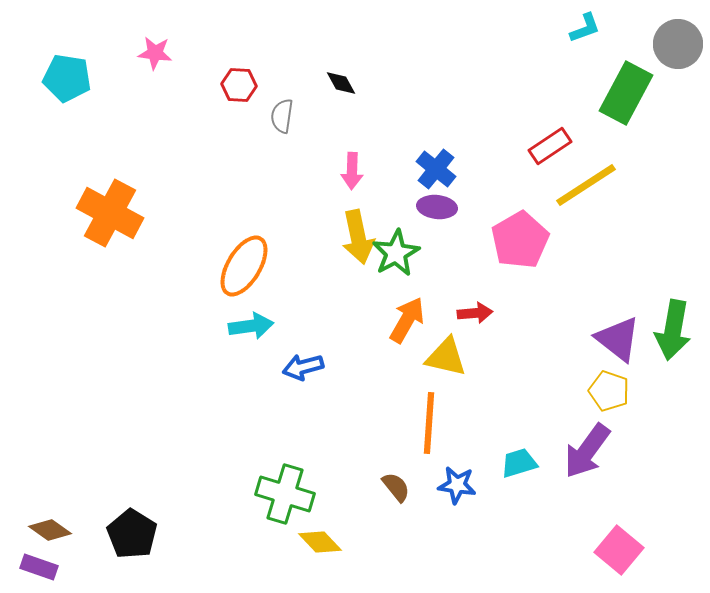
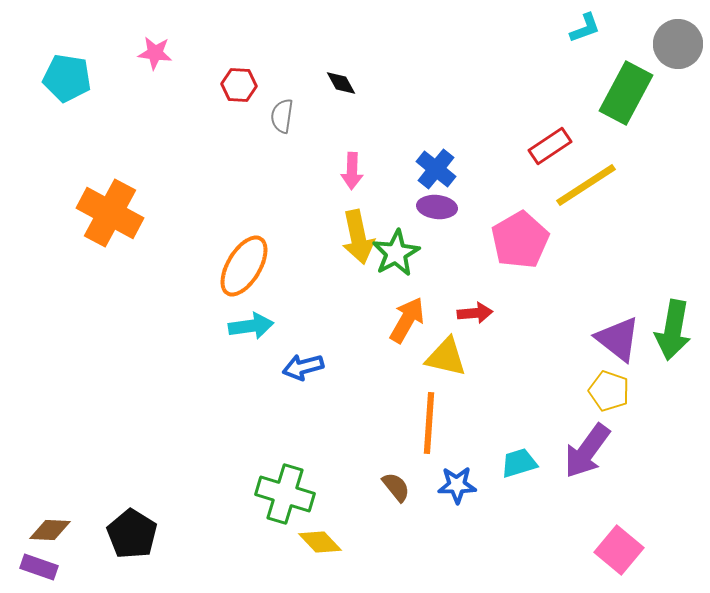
blue star: rotated 9 degrees counterclockwise
brown diamond: rotated 33 degrees counterclockwise
